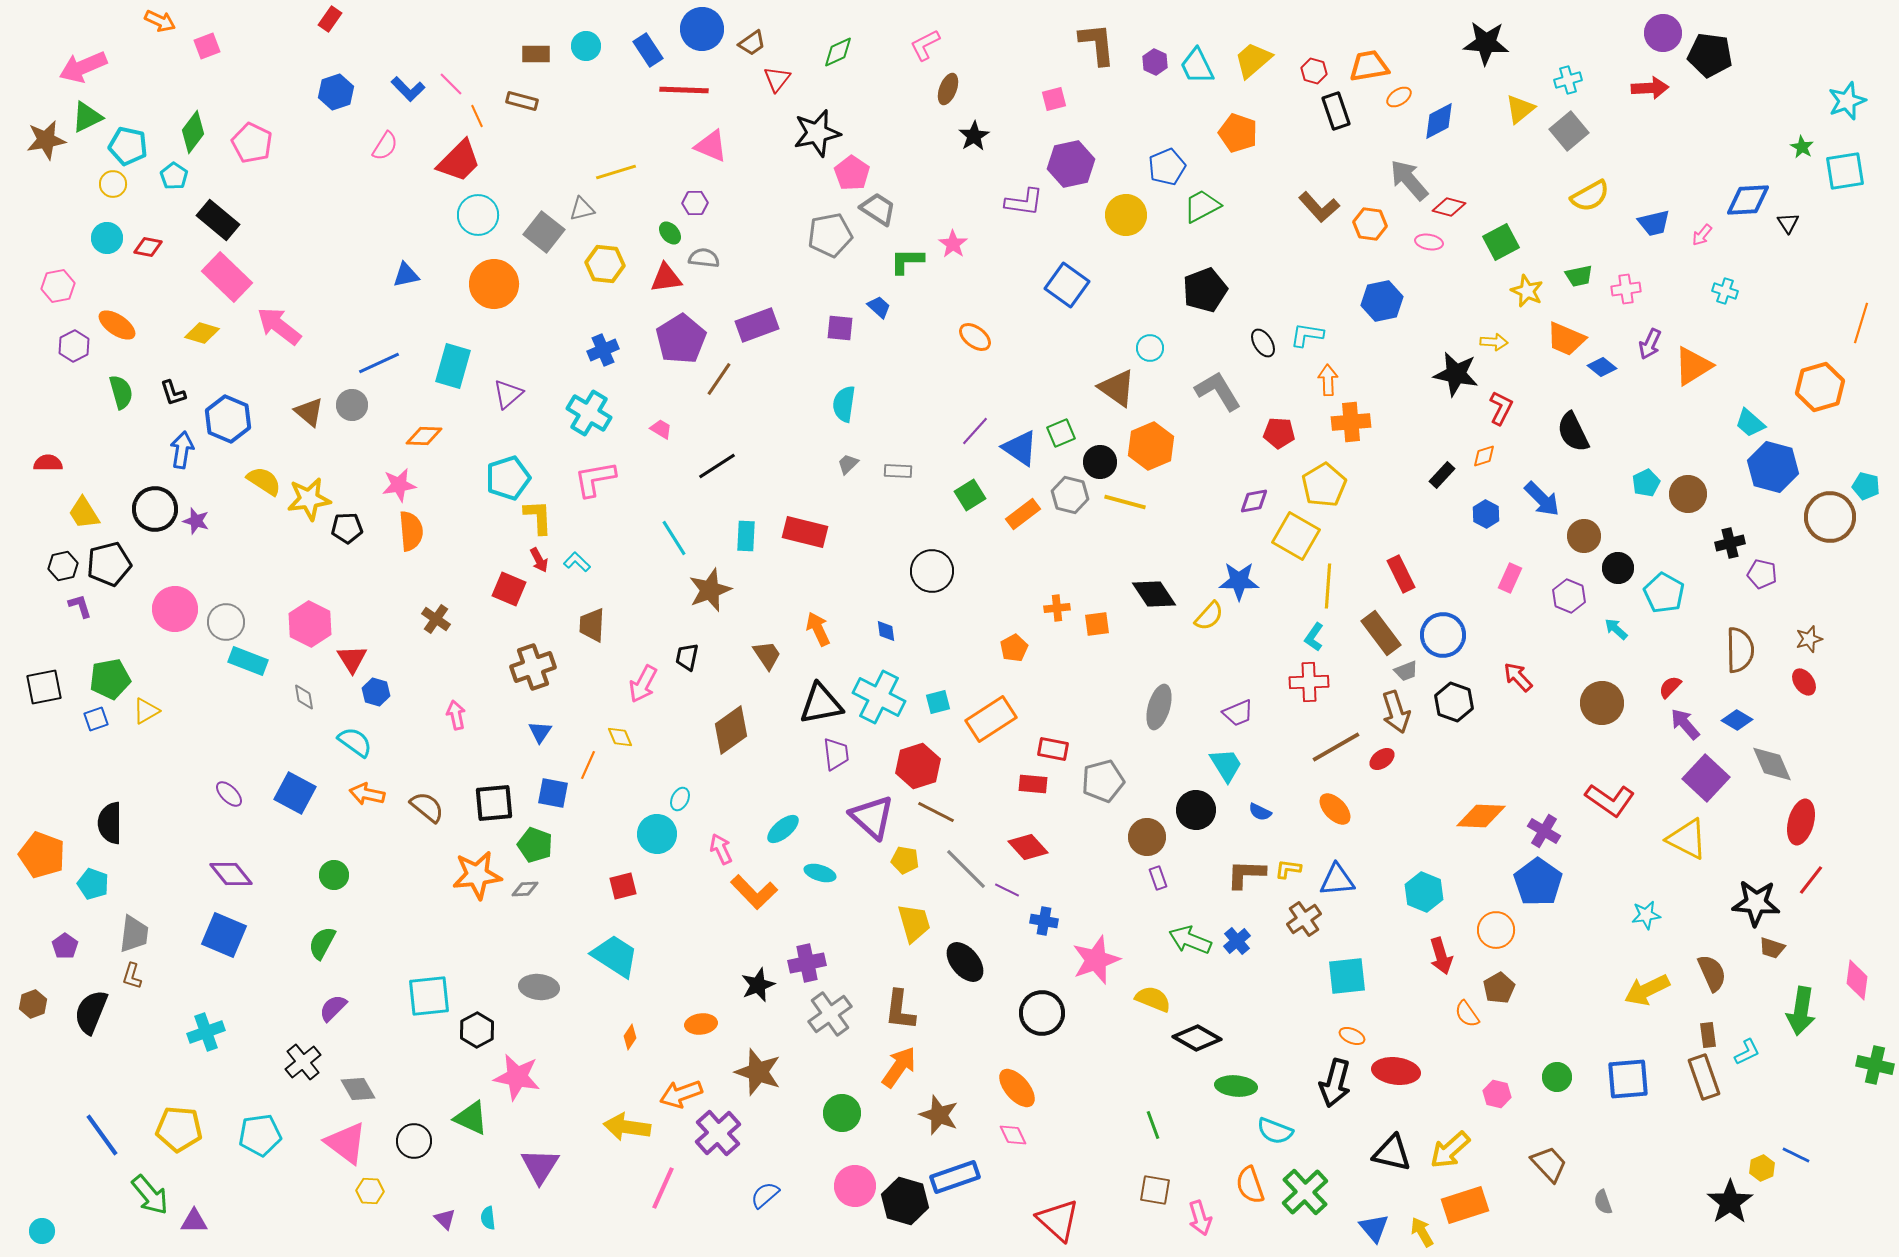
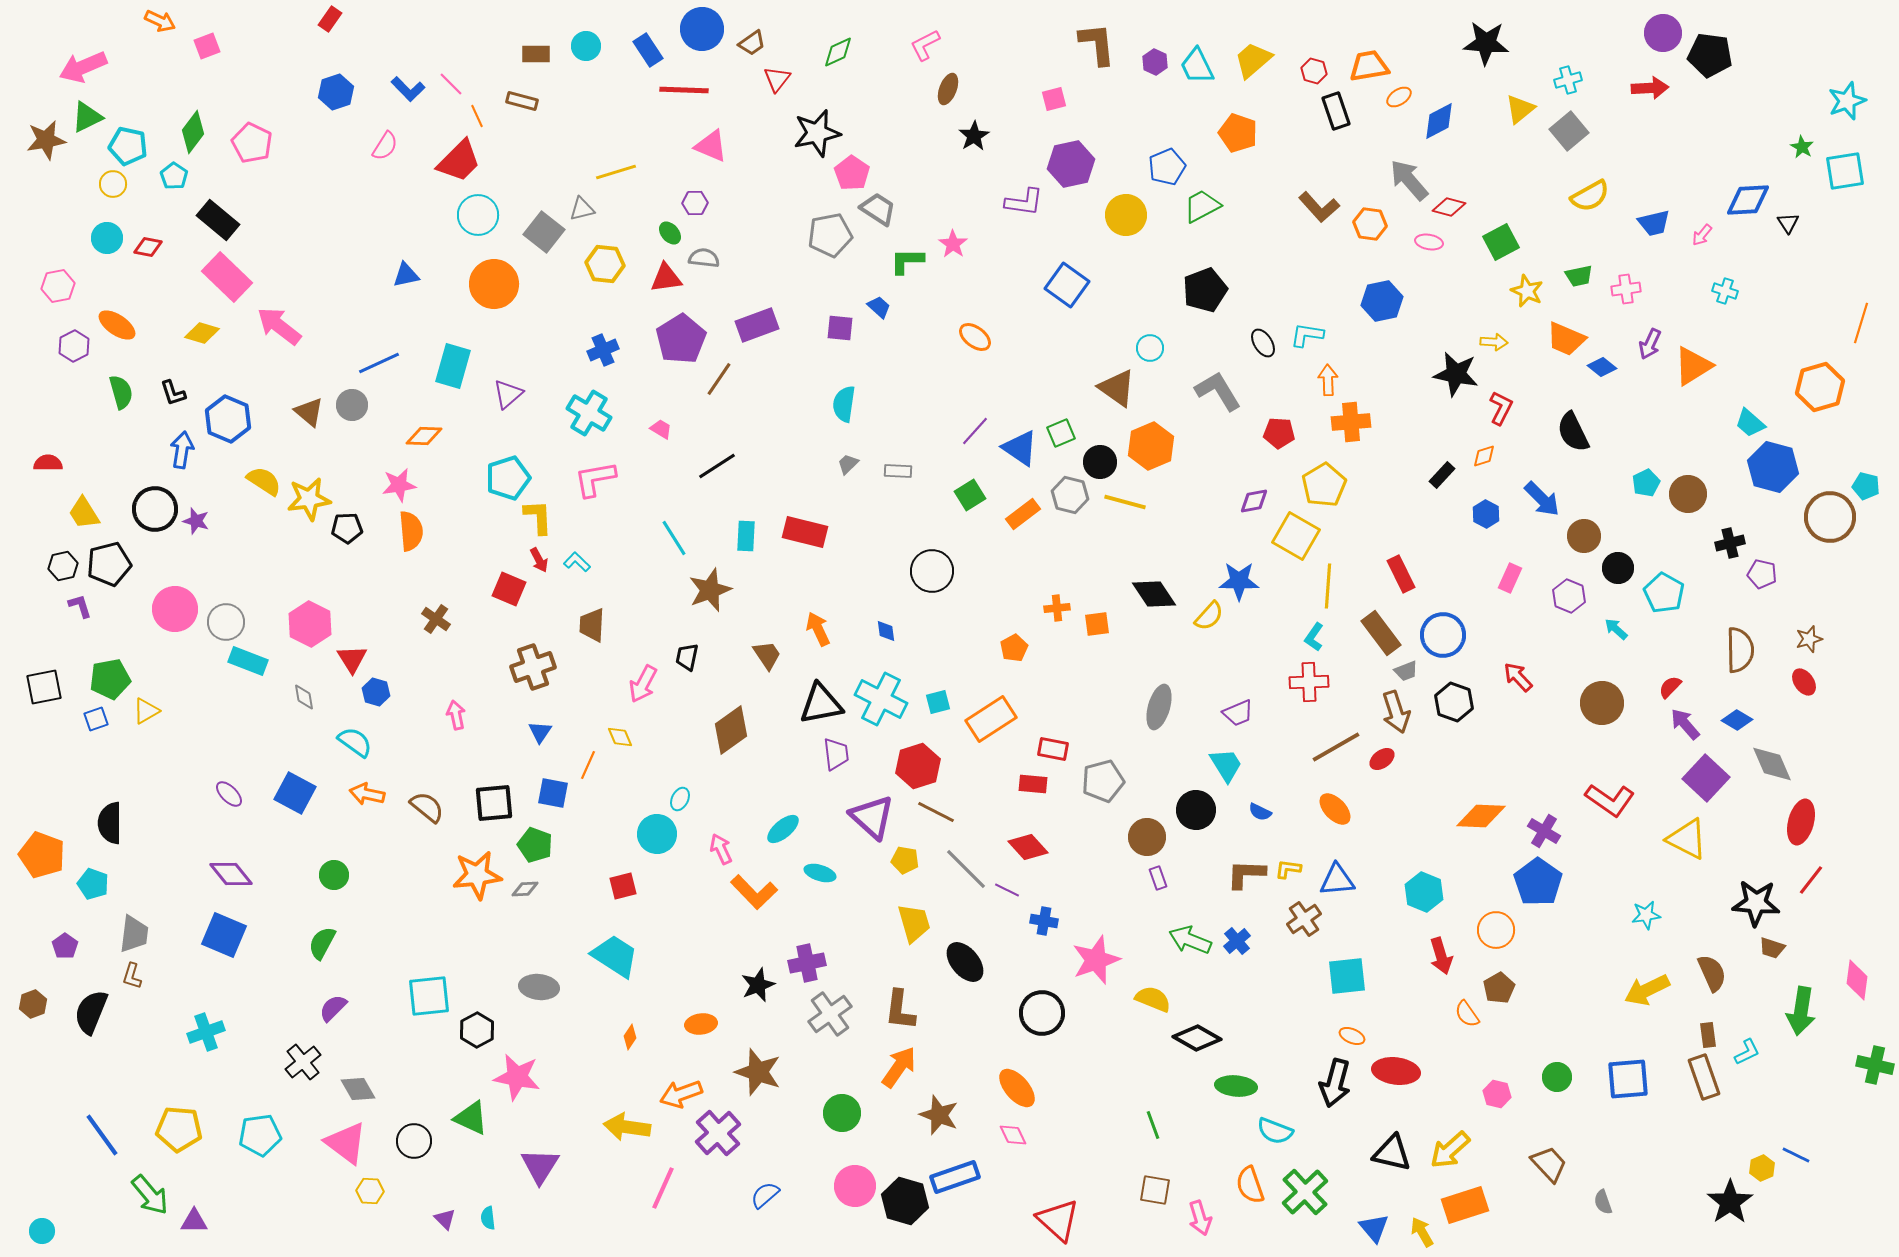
cyan cross at (879, 697): moved 2 px right, 2 px down
